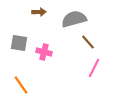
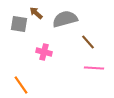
brown arrow: moved 3 px left, 1 px down; rotated 136 degrees counterclockwise
gray semicircle: moved 9 px left
gray square: moved 19 px up
pink line: rotated 66 degrees clockwise
